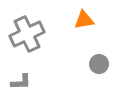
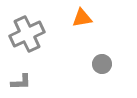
orange triangle: moved 2 px left, 2 px up
gray circle: moved 3 px right
